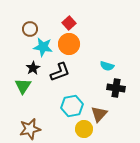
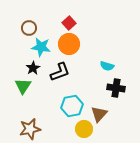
brown circle: moved 1 px left, 1 px up
cyan star: moved 2 px left
